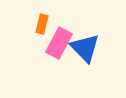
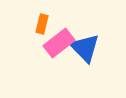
pink rectangle: rotated 24 degrees clockwise
